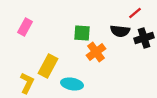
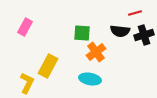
red line: rotated 24 degrees clockwise
black cross: moved 3 px up
cyan ellipse: moved 18 px right, 5 px up
